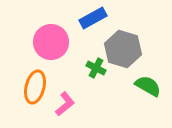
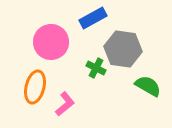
gray hexagon: rotated 9 degrees counterclockwise
